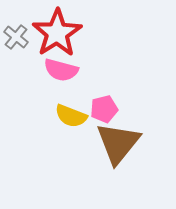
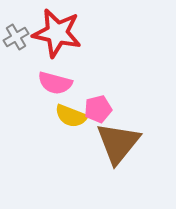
red star: rotated 27 degrees counterclockwise
gray cross: rotated 20 degrees clockwise
pink semicircle: moved 6 px left, 13 px down
pink pentagon: moved 6 px left
